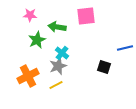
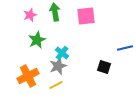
pink star: rotated 24 degrees counterclockwise
green arrow: moved 2 px left, 15 px up; rotated 72 degrees clockwise
